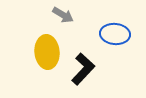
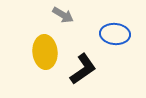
yellow ellipse: moved 2 px left
black L-shape: rotated 12 degrees clockwise
